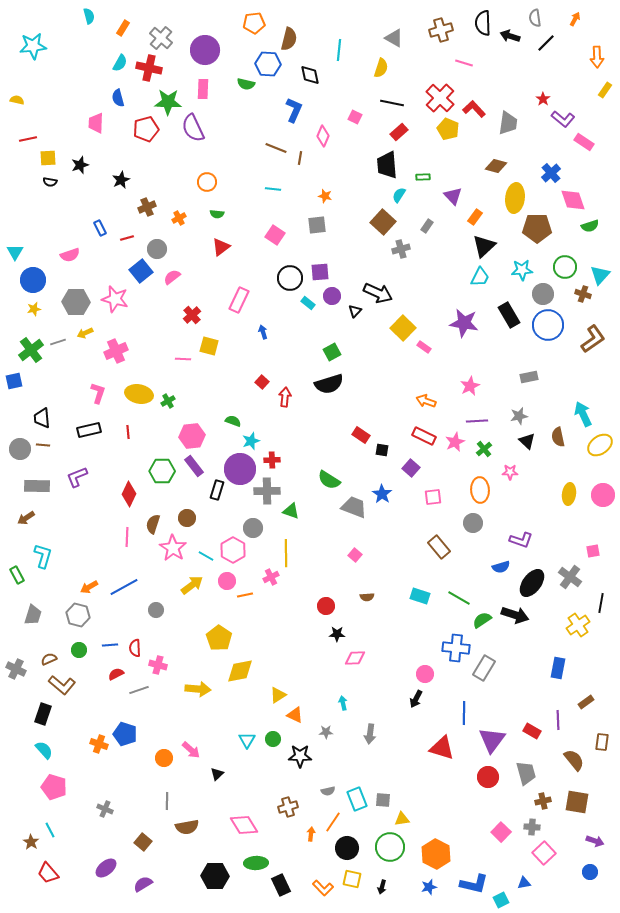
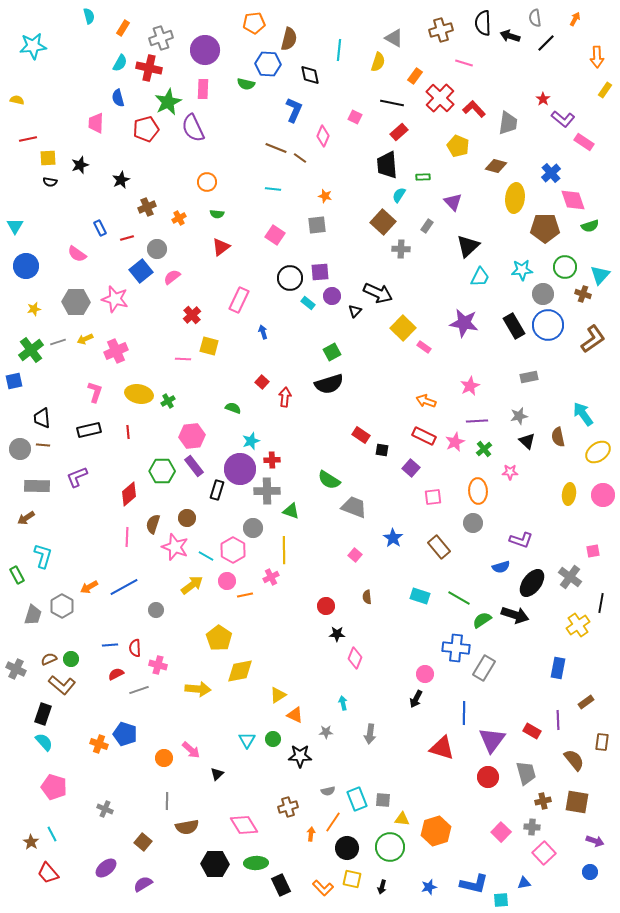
gray cross at (161, 38): rotated 30 degrees clockwise
yellow semicircle at (381, 68): moved 3 px left, 6 px up
green star at (168, 102): rotated 28 degrees counterclockwise
yellow pentagon at (448, 129): moved 10 px right, 17 px down
brown line at (300, 158): rotated 64 degrees counterclockwise
purple triangle at (453, 196): moved 6 px down
orange rectangle at (475, 217): moved 60 px left, 141 px up
brown pentagon at (537, 228): moved 8 px right
black triangle at (484, 246): moved 16 px left
gray cross at (401, 249): rotated 18 degrees clockwise
cyan triangle at (15, 252): moved 26 px up
pink semicircle at (70, 255): moved 7 px right, 1 px up; rotated 54 degrees clockwise
blue circle at (33, 280): moved 7 px left, 14 px up
black rectangle at (509, 315): moved 5 px right, 11 px down
yellow arrow at (85, 333): moved 6 px down
pink L-shape at (98, 393): moved 3 px left, 1 px up
cyan arrow at (583, 414): rotated 10 degrees counterclockwise
green semicircle at (233, 421): moved 13 px up
yellow ellipse at (600, 445): moved 2 px left, 7 px down
orange ellipse at (480, 490): moved 2 px left, 1 px down
red diamond at (129, 494): rotated 25 degrees clockwise
blue star at (382, 494): moved 11 px right, 44 px down
pink star at (173, 548): moved 2 px right, 1 px up; rotated 12 degrees counterclockwise
yellow line at (286, 553): moved 2 px left, 3 px up
brown semicircle at (367, 597): rotated 88 degrees clockwise
gray hexagon at (78, 615): moved 16 px left, 9 px up; rotated 15 degrees clockwise
green circle at (79, 650): moved 8 px left, 9 px down
pink diamond at (355, 658): rotated 65 degrees counterclockwise
cyan semicircle at (44, 750): moved 8 px up
yellow triangle at (402, 819): rotated 14 degrees clockwise
cyan line at (50, 830): moved 2 px right, 4 px down
orange hexagon at (436, 854): moved 23 px up; rotated 16 degrees clockwise
black hexagon at (215, 876): moved 12 px up
cyan square at (501, 900): rotated 21 degrees clockwise
